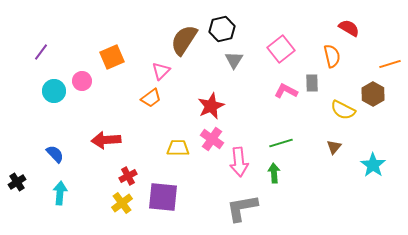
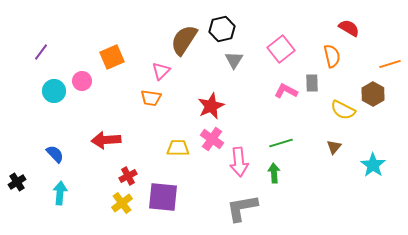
orange trapezoid: rotated 45 degrees clockwise
